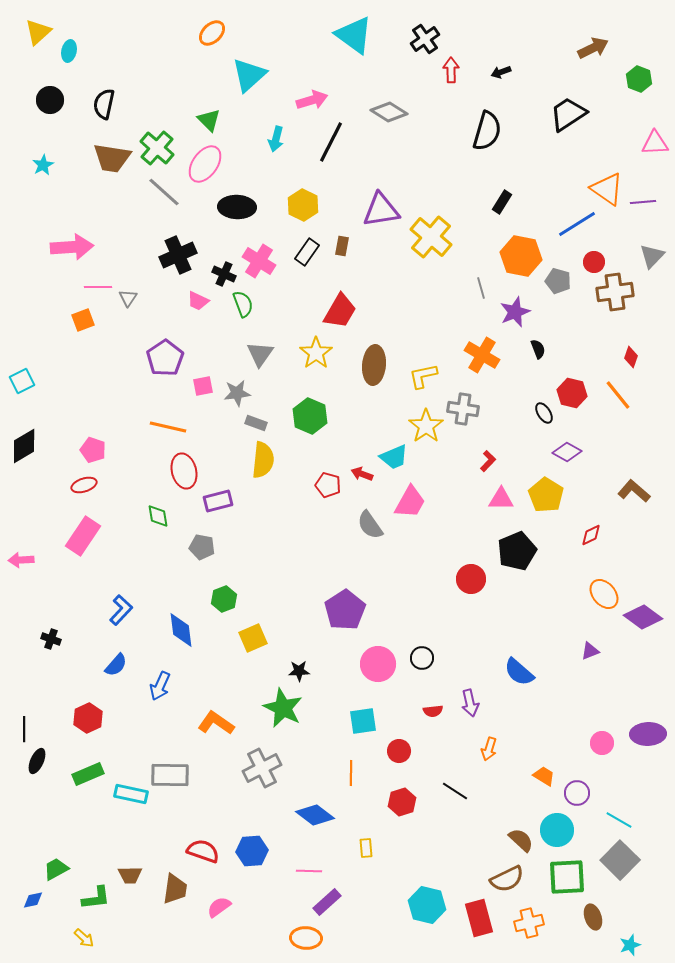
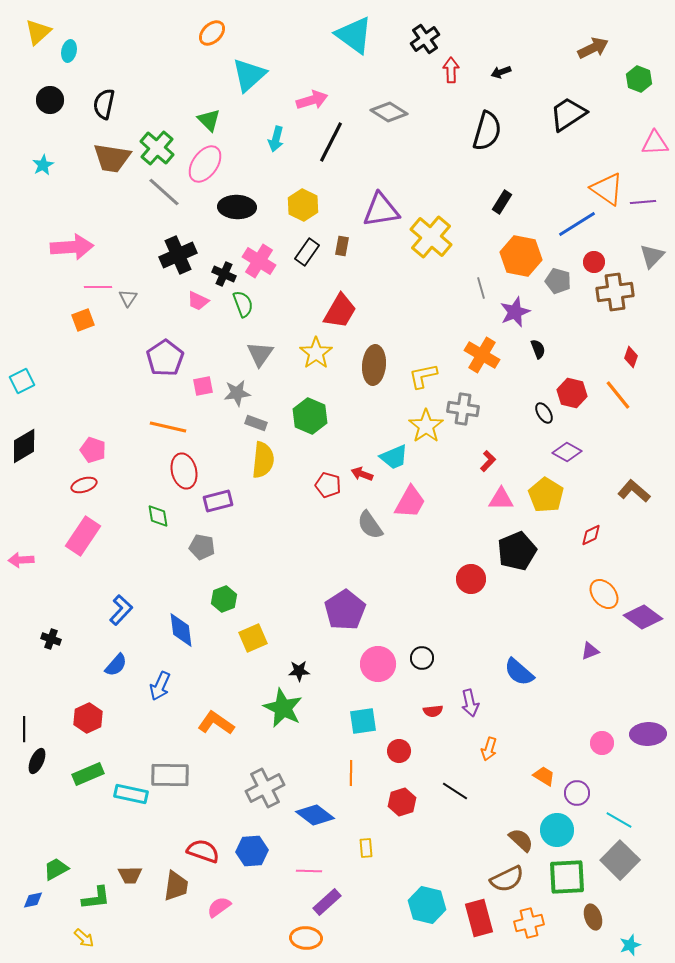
gray cross at (262, 768): moved 3 px right, 20 px down
brown trapezoid at (175, 889): moved 1 px right, 3 px up
